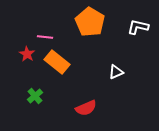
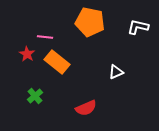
orange pentagon: rotated 20 degrees counterclockwise
